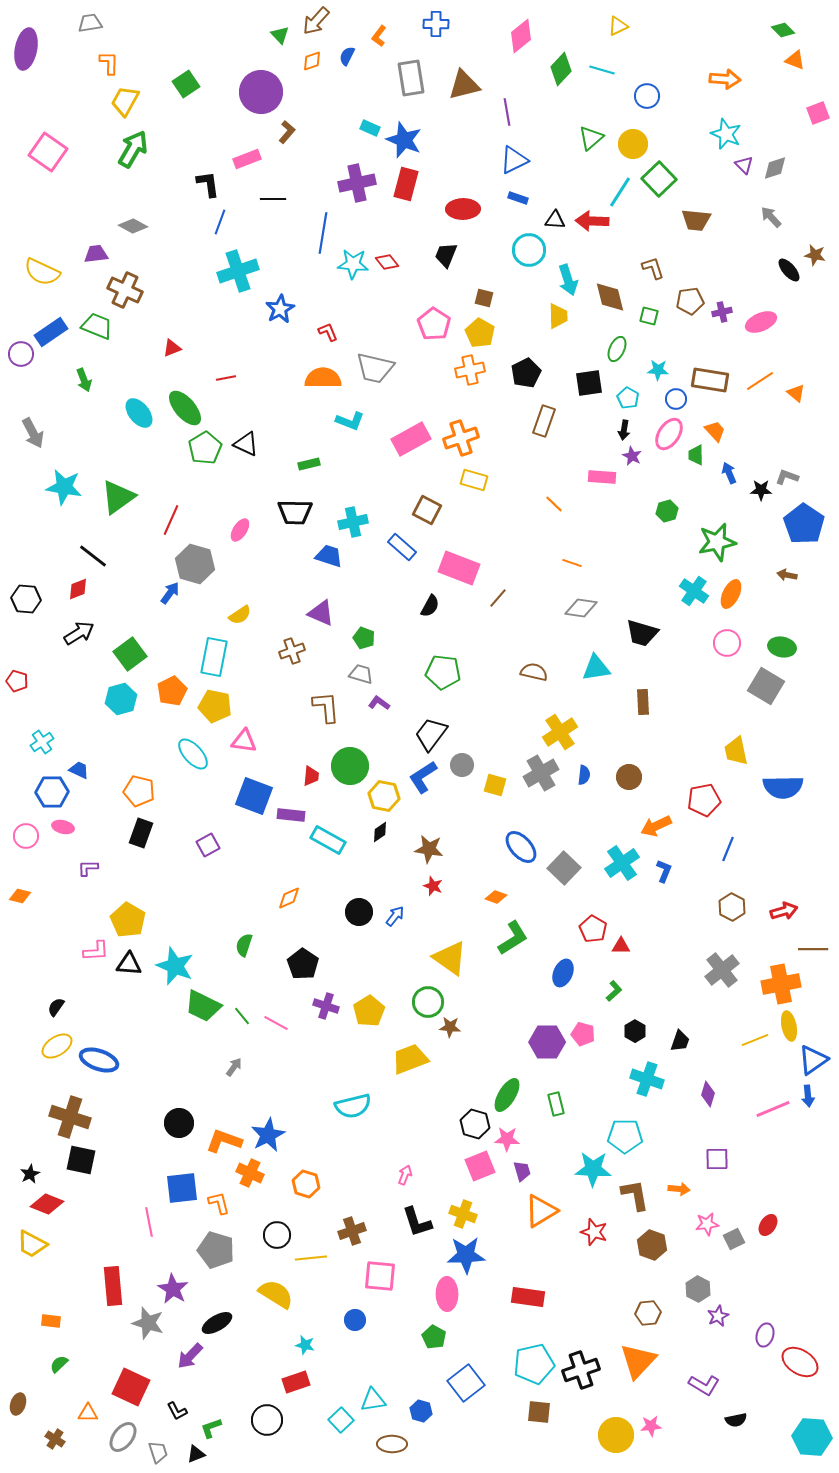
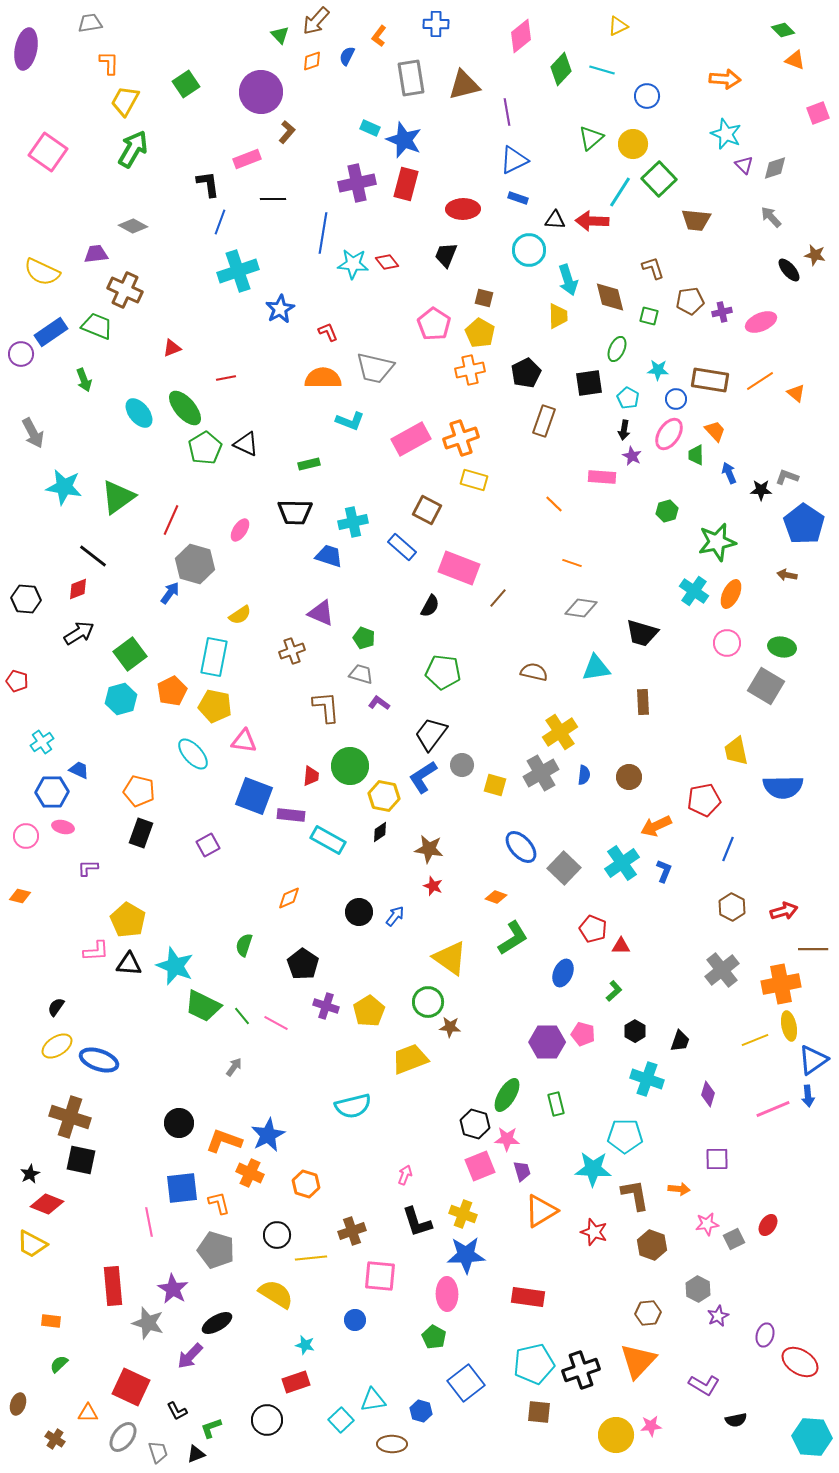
red pentagon at (593, 929): rotated 8 degrees counterclockwise
